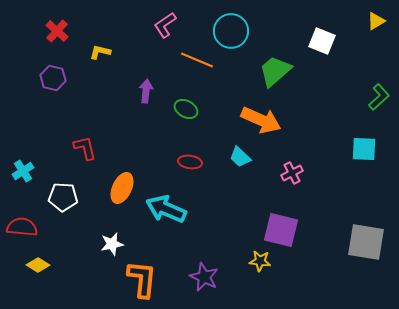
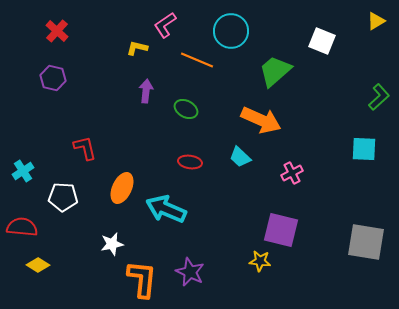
yellow L-shape: moved 37 px right, 4 px up
purple star: moved 14 px left, 5 px up
